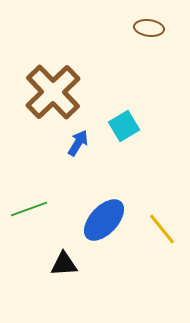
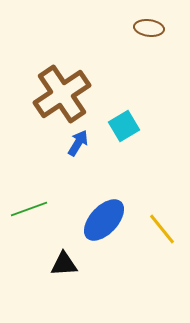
brown cross: moved 9 px right, 2 px down; rotated 10 degrees clockwise
